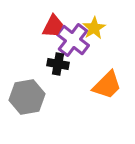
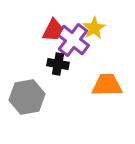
red trapezoid: moved 4 px down
orange trapezoid: rotated 136 degrees counterclockwise
